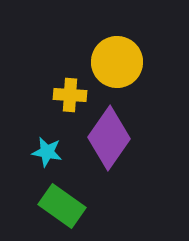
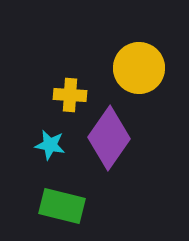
yellow circle: moved 22 px right, 6 px down
cyan star: moved 3 px right, 7 px up
green rectangle: rotated 21 degrees counterclockwise
